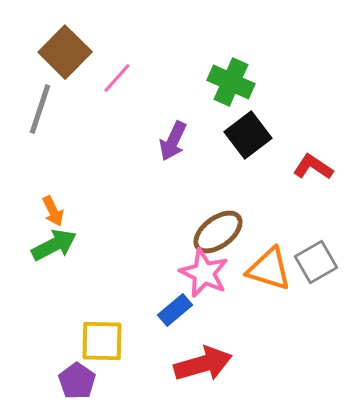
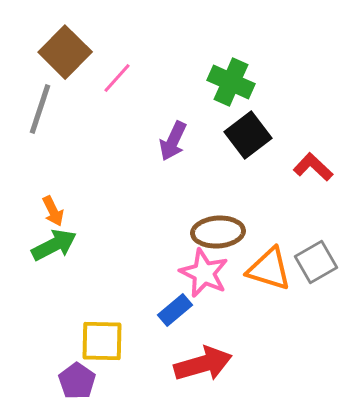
red L-shape: rotated 9 degrees clockwise
brown ellipse: rotated 33 degrees clockwise
